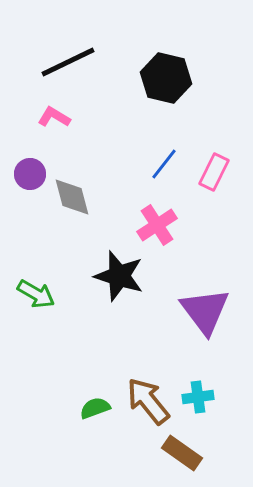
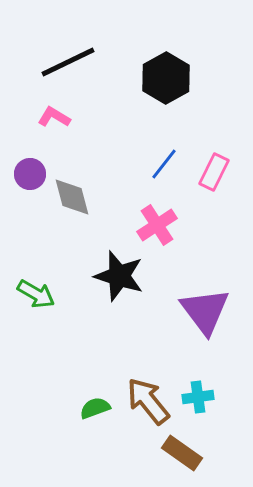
black hexagon: rotated 18 degrees clockwise
